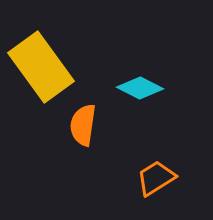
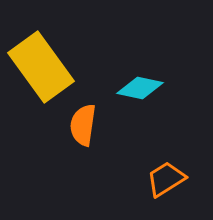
cyan diamond: rotated 15 degrees counterclockwise
orange trapezoid: moved 10 px right, 1 px down
